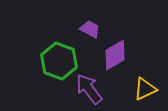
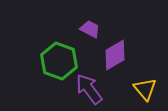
yellow triangle: rotated 45 degrees counterclockwise
